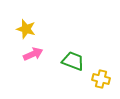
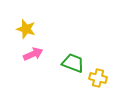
green trapezoid: moved 2 px down
yellow cross: moved 3 px left, 1 px up
